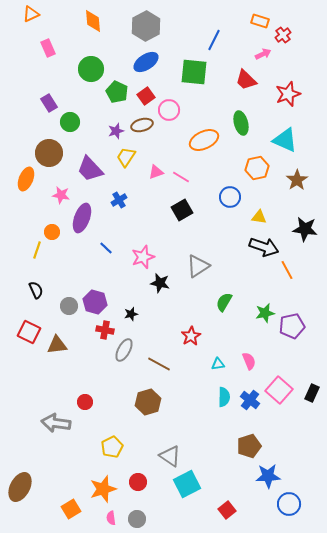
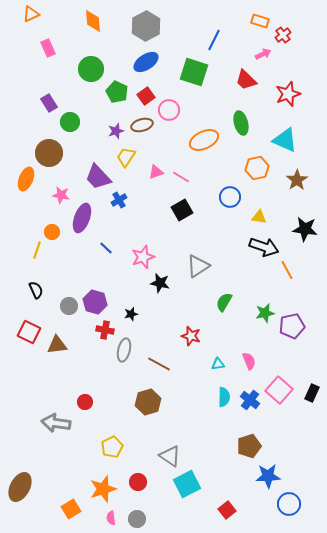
green square at (194, 72): rotated 12 degrees clockwise
purple trapezoid at (90, 169): moved 8 px right, 8 px down
red star at (191, 336): rotated 24 degrees counterclockwise
gray ellipse at (124, 350): rotated 15 degrees counterclockwise
